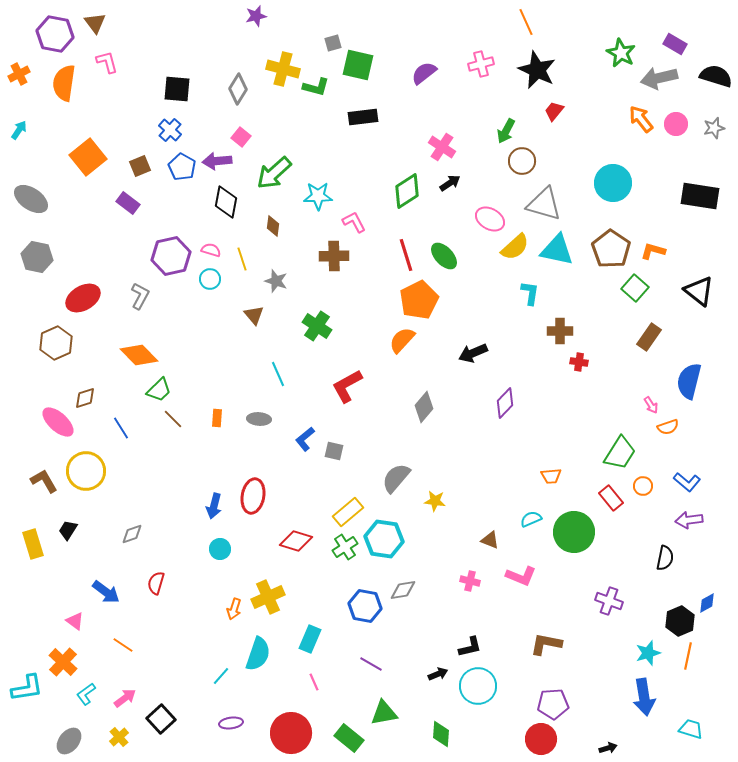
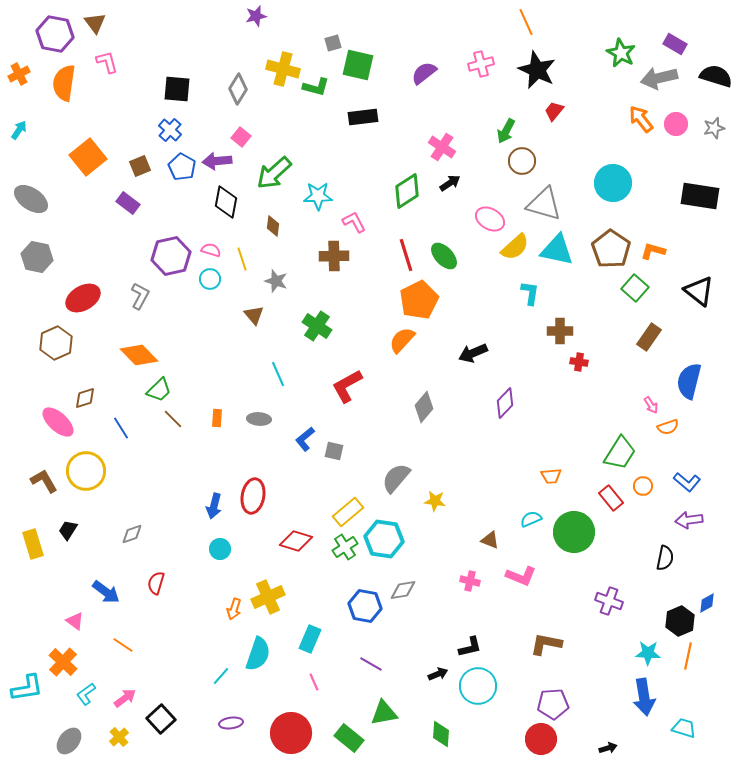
cyan star at (648, 653): rotated 20 degrees clockwise
cyan trapezoid at (691, 729): moved 7 px left, 1 px up
